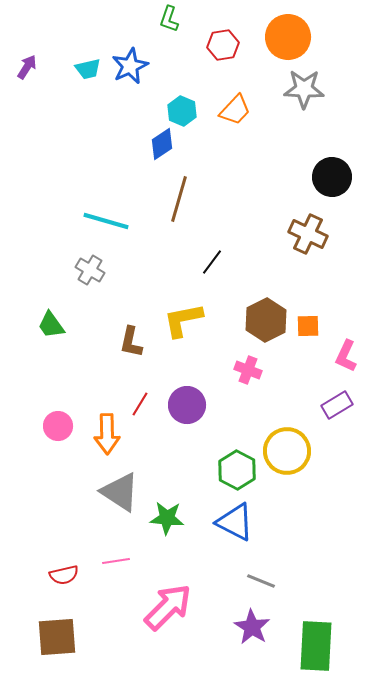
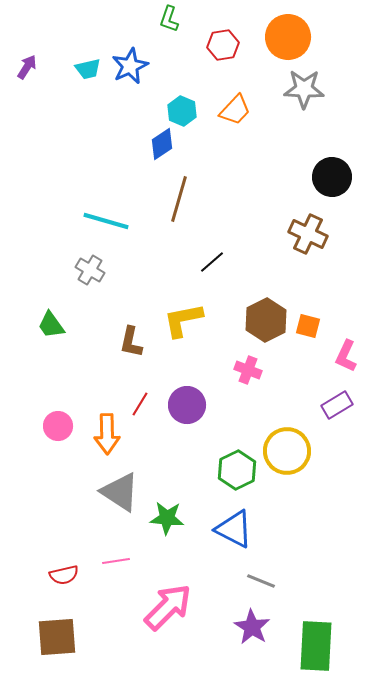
black line: rotated 12 degrees clockwise
orange square: rotated 15 degrees clockwise
green hexagon: rotated 6 degrees clockwise
blue triangle: moved 1 px left, 7 px down
